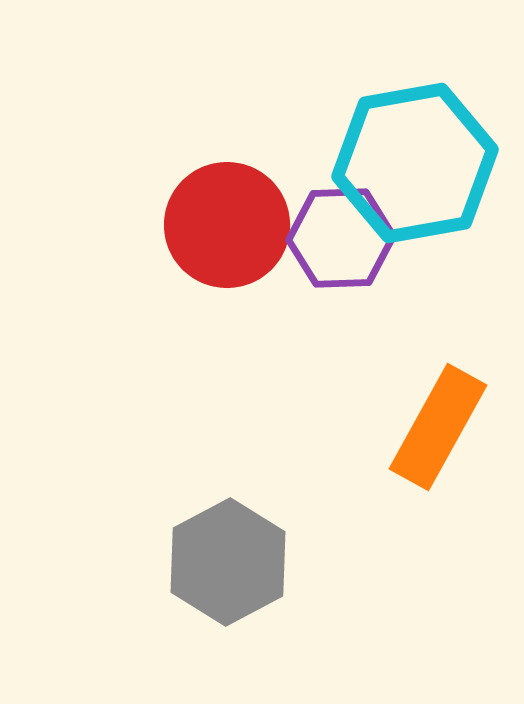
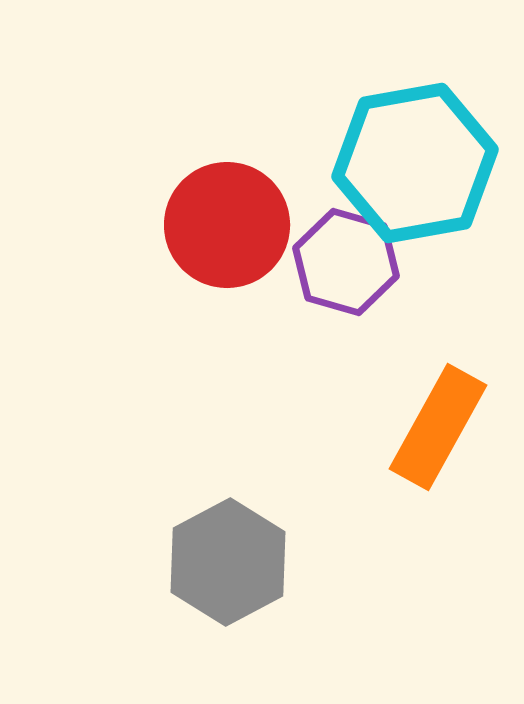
purple hexagon: moved 5 px right, 24 px down; rotated 18 degrees clockwise
